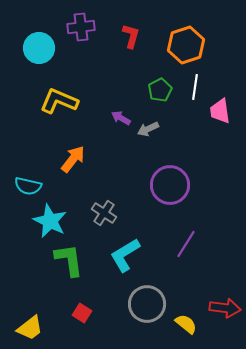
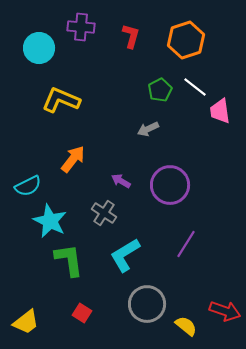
purple cross: rotated 12 degrees clockwise
orange hexagon: moved 5 px up
white line: rotated 60 degrees counterclockwise
yellow L-shape: moved 2 px right, 1 px up
purple arrow: moved 63 px down
cyan semicircle: rotated 40 degrees counterclockwise
red arrow: moved 3 px down; rotated 12 degrees clockwise
yellow semicircle: moved 2 px down
yellow trapezoid: moved 4 px left, 6 px up
